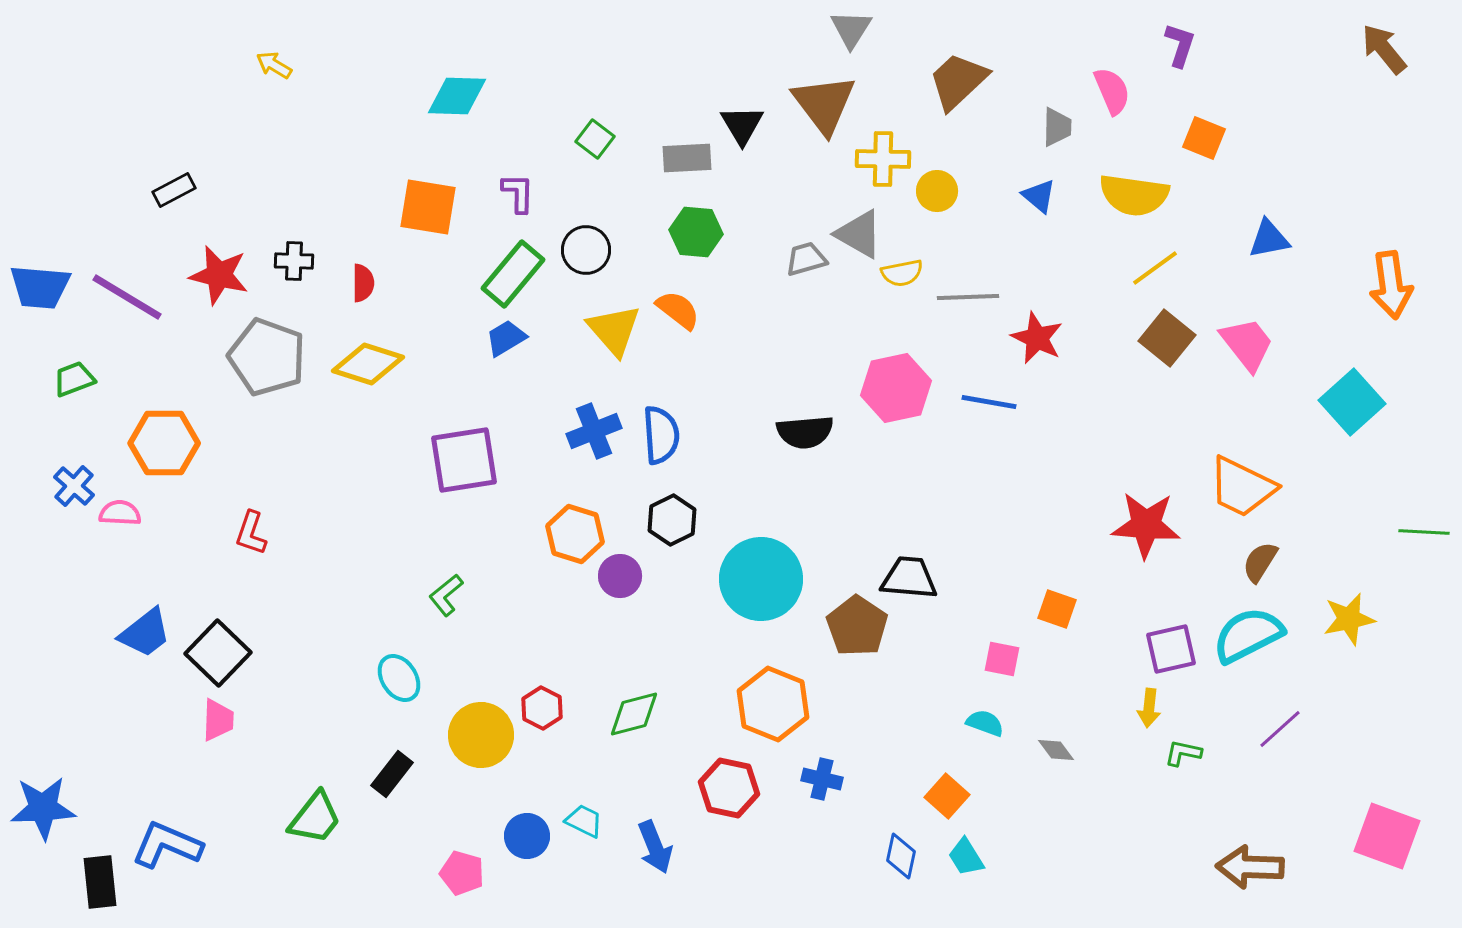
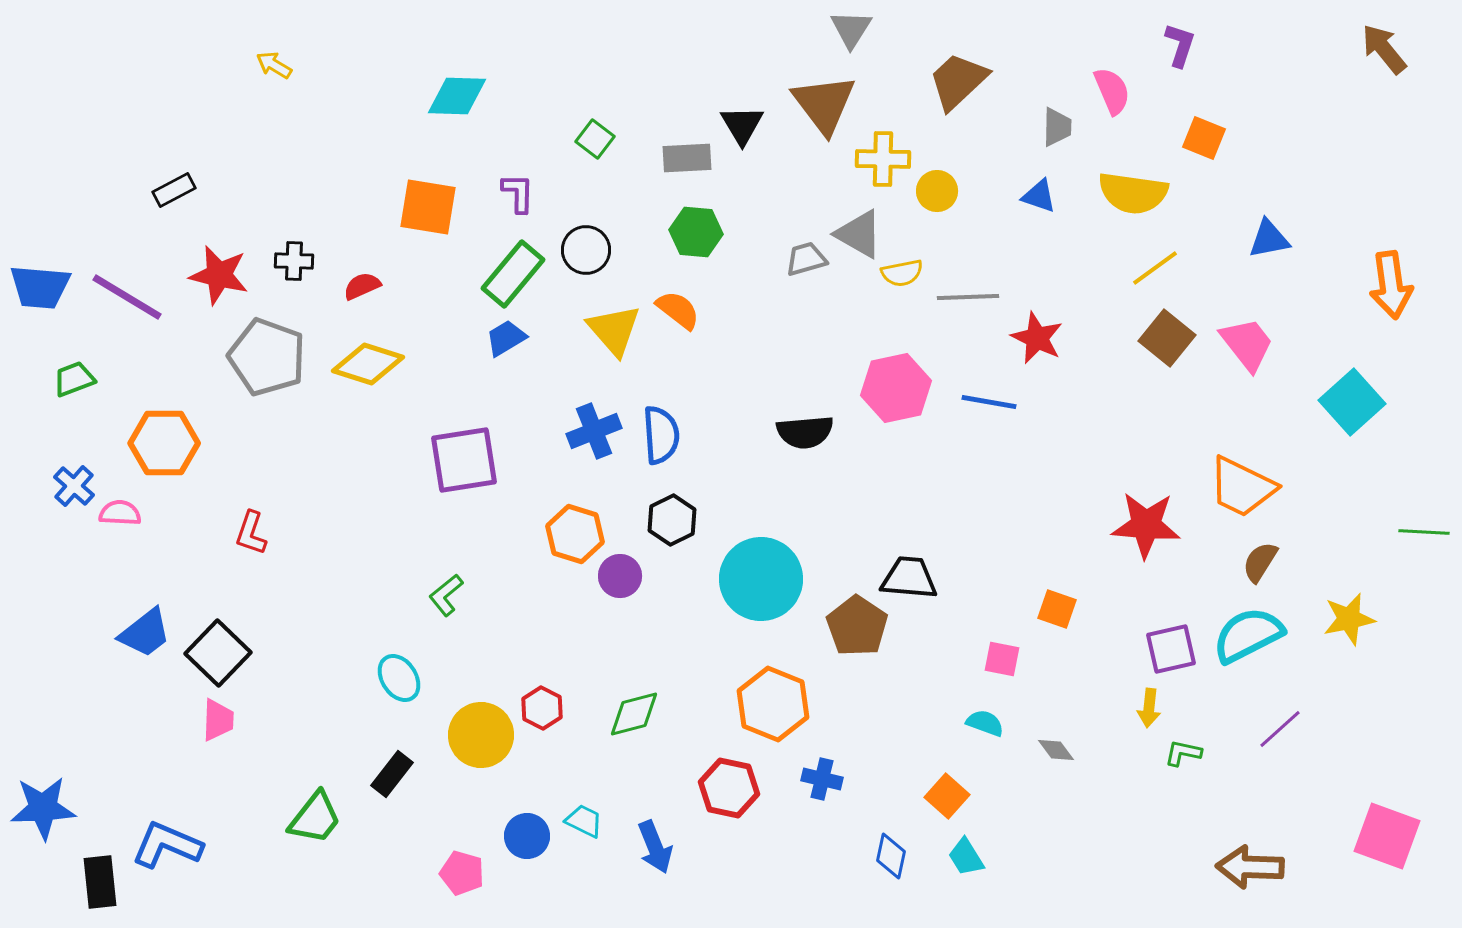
yellow semicircle at (1134, 195): moved 1 px left, 2 px up
blue triangle at (1039, 196): rotated 21 degrees counterclockwise
red semicircle at (363, 283): moved 1 px left, 3 px down; rotated 114 degrees counterclockwise
blue diamond at (901, 856): moved 10 px left
